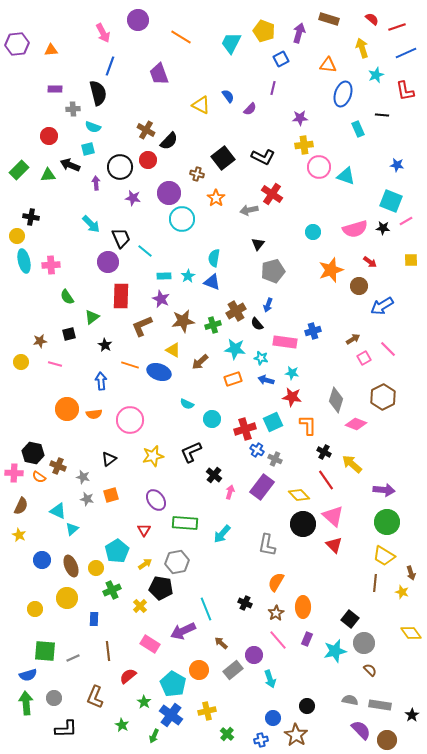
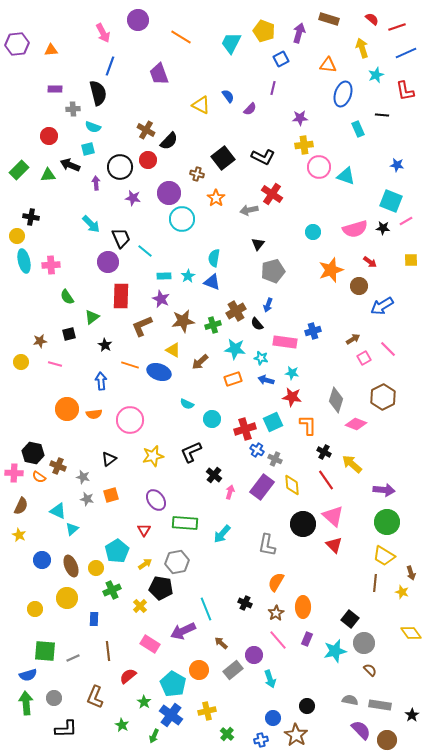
yellow diamond at (299, 495): moved 7 px left, 10 px up; rotated 40 degrees clockwise
